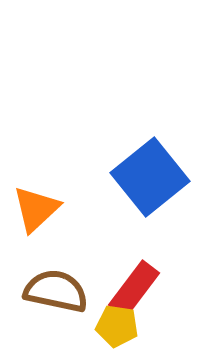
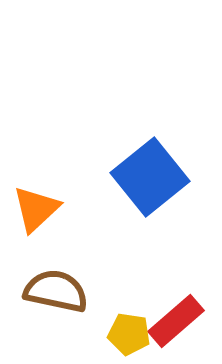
red rectangle: moved 42 px right, 32 px down; rotated 12 degrees clockwise
yellow pentagon: moved 12 px right, 8 px down
